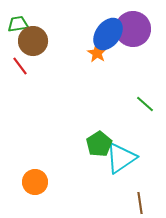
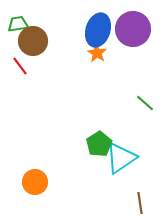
blue ellipse: moved 10 px left, 4 px up; rotated 20 degrees counterclockwise
green line: moved 1 px up
